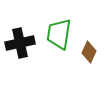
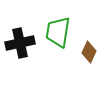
green trapezoid: moved 1 px left, 2 px up
